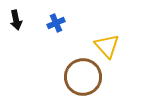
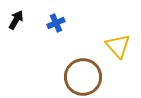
black arrow: rotated 138 degrees counterclockwise
yellow triangle: moved 11 px right
